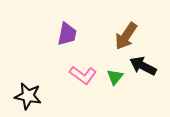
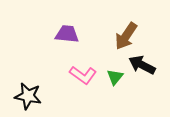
purple trapezoid: rotated 95 degrees counterclockwise
black arrow: moved 1 px left, 1 px up
